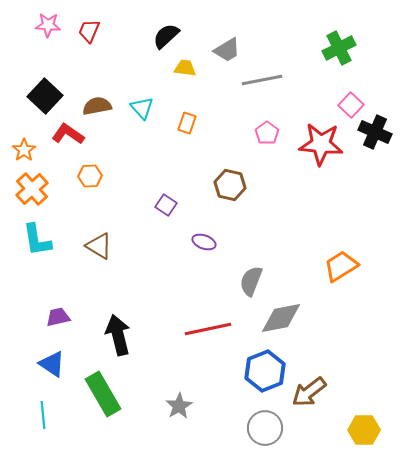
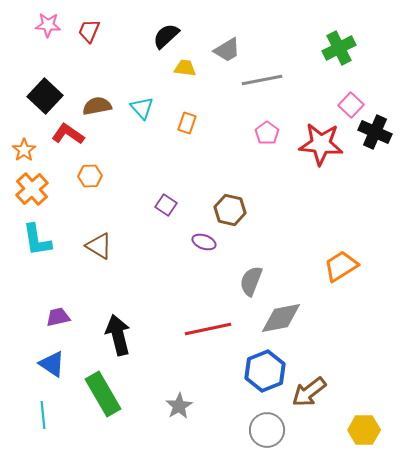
brown hexagon: moved 25 px down
gray circle: moved 2 px right, 2 px down
